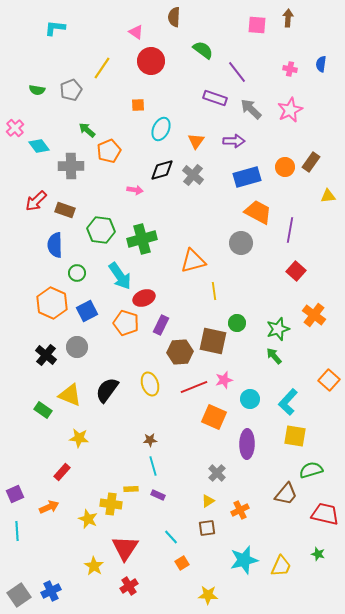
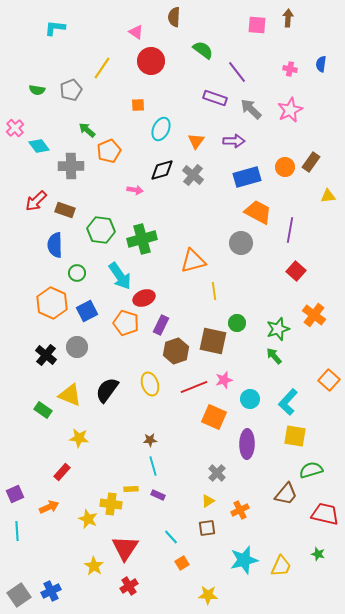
brown hexagon at (180, 352): moved 4 px left, 1 px up; rotated 15 degrees counterclockwise
